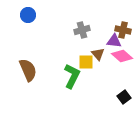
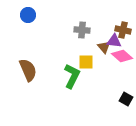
gray cross: rotated 21 degrees clockwise
brown triangle: moved 6 px right, 7 px up
black square: moved 2 px right, 2 px down; rotated 24 degrees counterclockwise
